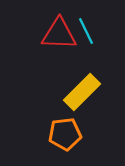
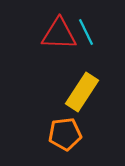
cyan line: moved 1 px down
yellow rectangle: rotated 12 degrees counterclockwise
